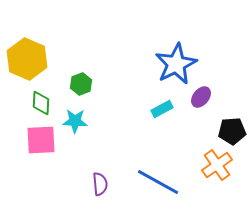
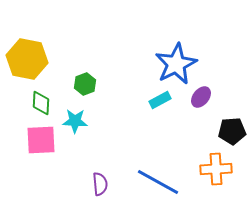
yellow hexagon: rotated 12 degrees counterclockwise
green hexagon: moved 4 px right
cyan rectangle: moved 2 px left, 9 px up
orange cross: moved 1 px left, 4 px down; rotated 32 degrees clockwise
